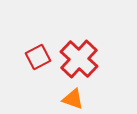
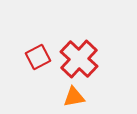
orange triangle: moved 1 px right, 2 px up; rotated 30 degrees counterclockwise
